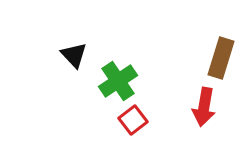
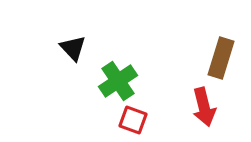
black triangle: moved 1 px left, 7 px up
red arrow: rotated 24 degrees counterclockwise
red square: rotated 32 degrees counterclockwise
